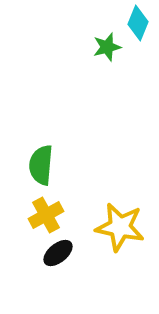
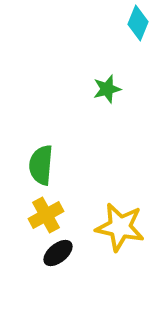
green star: moved 42 px down
